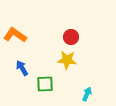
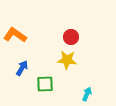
blue arrow: rotated 63 degrees clockwise
